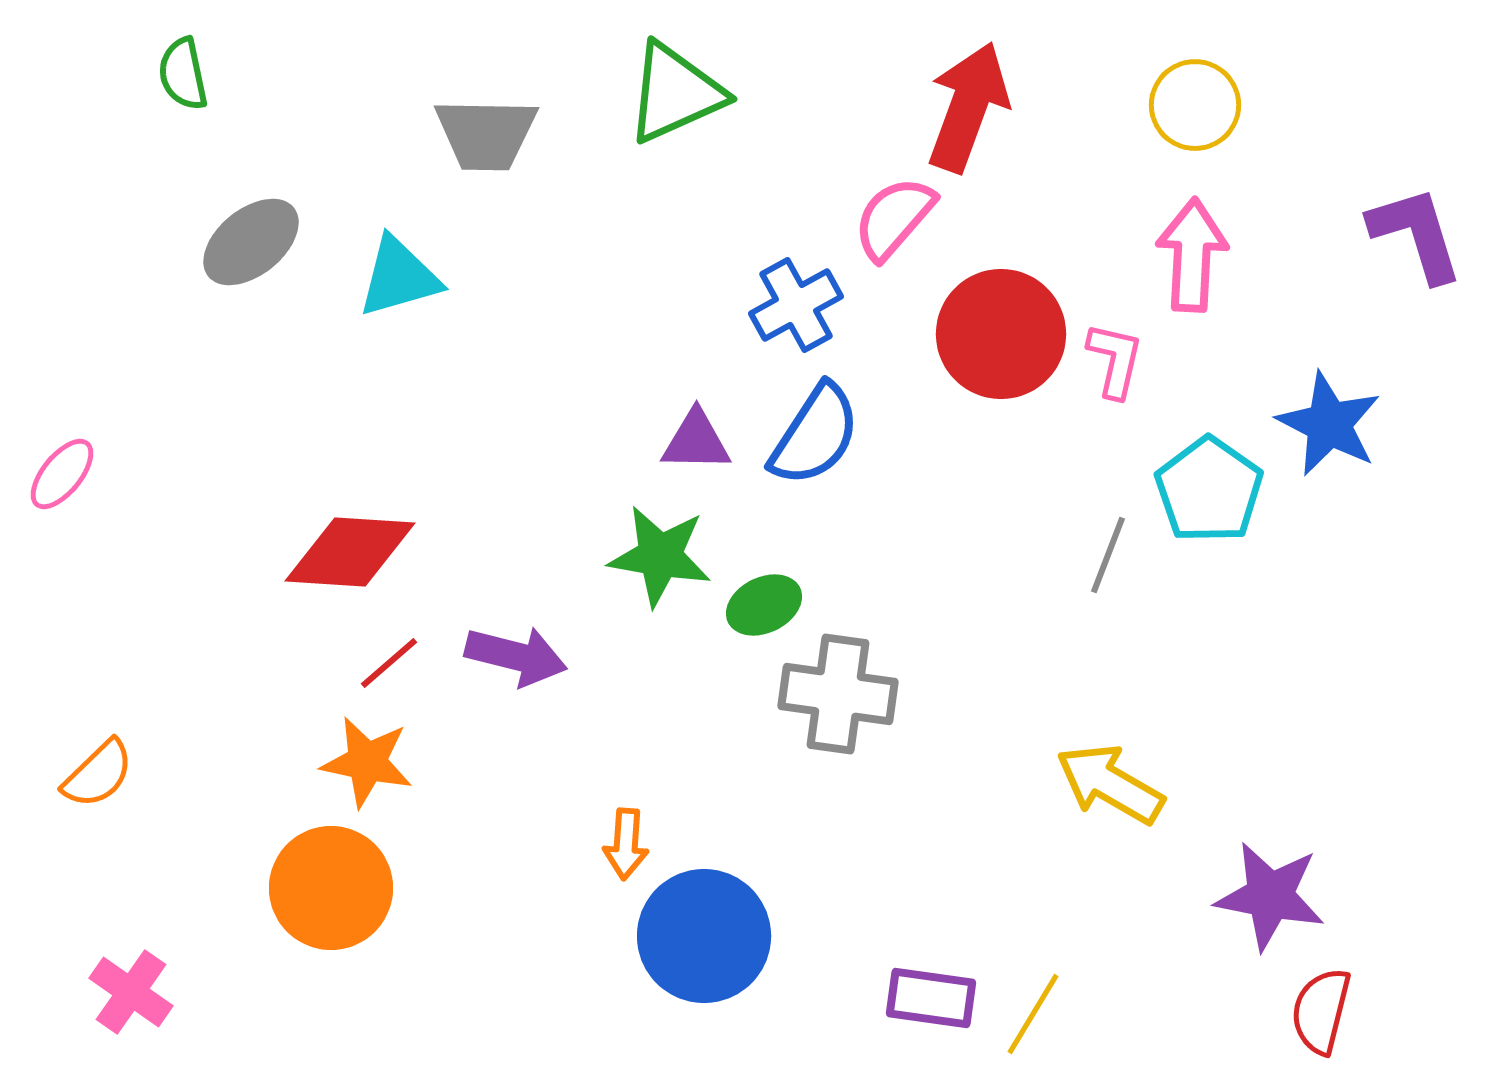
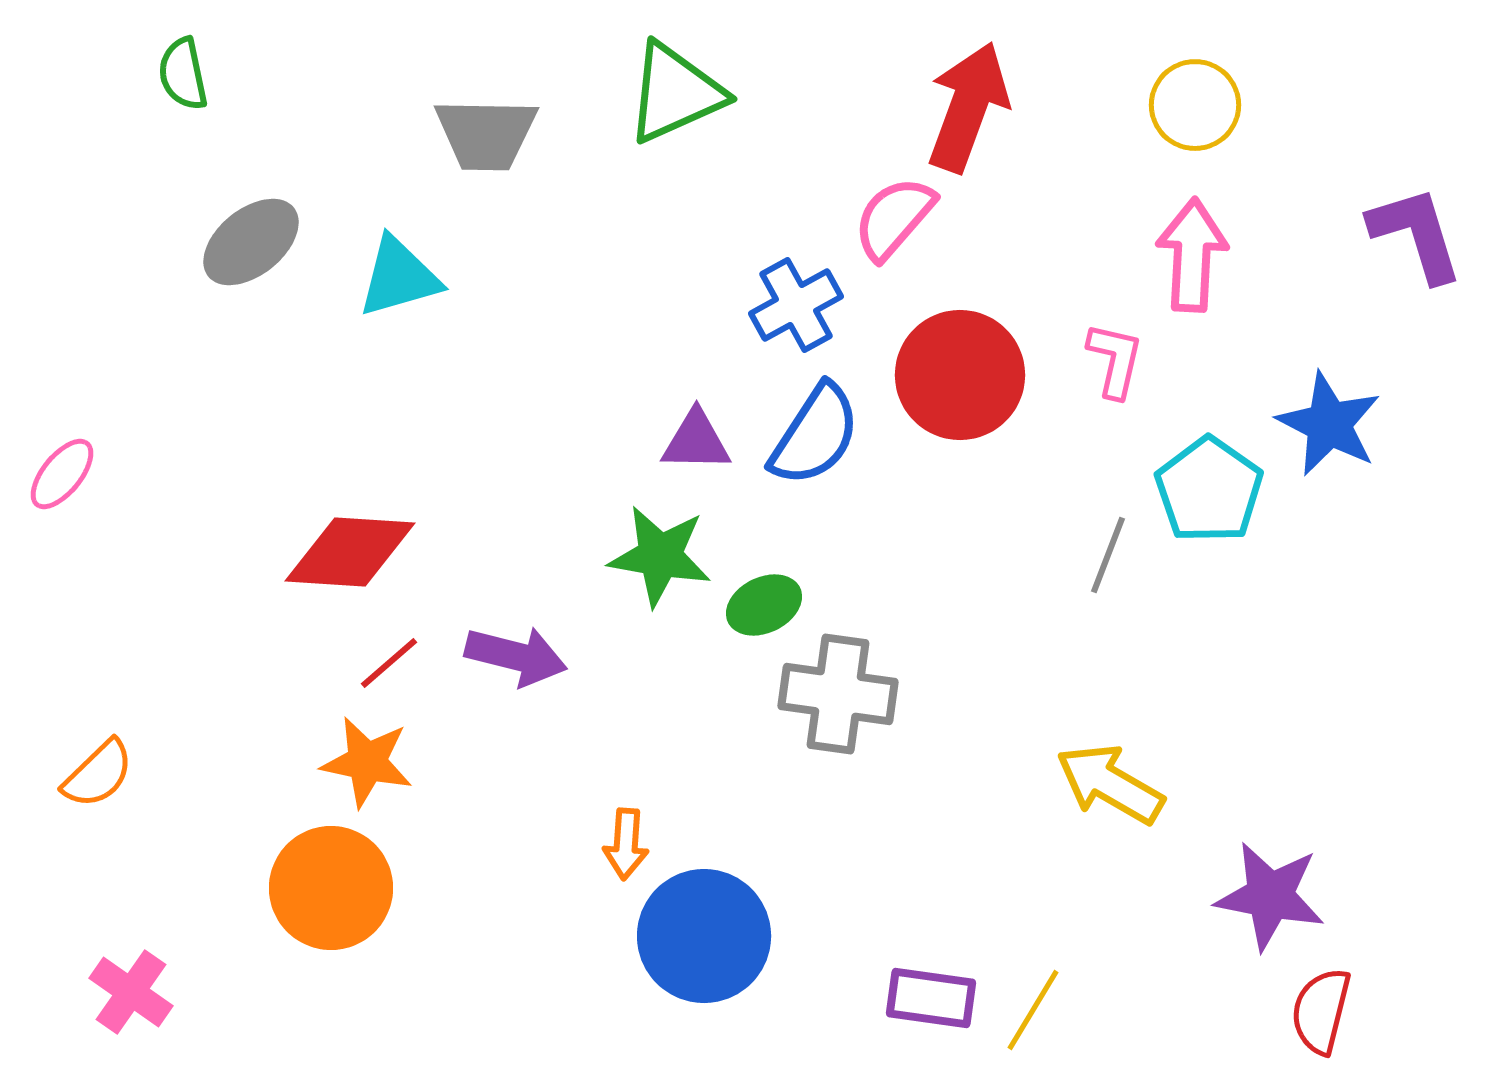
red circle: moved 41 px left, 41 px down
yellow line: moved 4 px up
